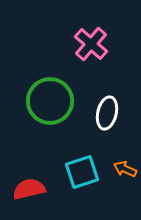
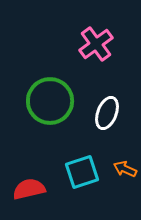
pink cross: moved 5 px right; rotated 12 degrees clockwise
white ellipse: rotated 8 degrees clockwise
